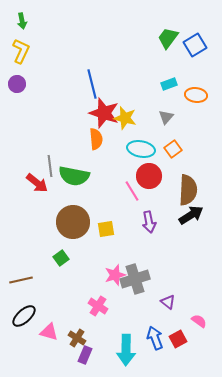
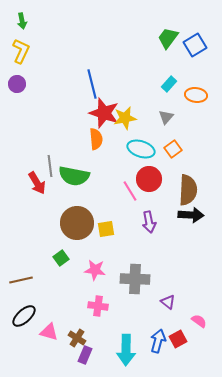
cyan rectangle: rotated 28 degrees counterclockwise
yellow star: rotated 25 degrees counterclockwise
cyan ellipse: rotated 8 degrees clockwise
red circle: moved 3 px down
red arrow: rotated 20 degrees clockwise
pink line: moved 2 px left
black arrow: rotated 35 degrees clockwise
brown circle: moved 4 px right, 1 px down
pink star: moved 20 px left, 5 px up; rotated 25 degrees clockwise
gray cross: rotated 20 degrees clockwise
pink cross: rotated 24 degrees counterclockwise
blue arrow: moved 3 px right, 3 px down; rotated 35 degrees clockwise
